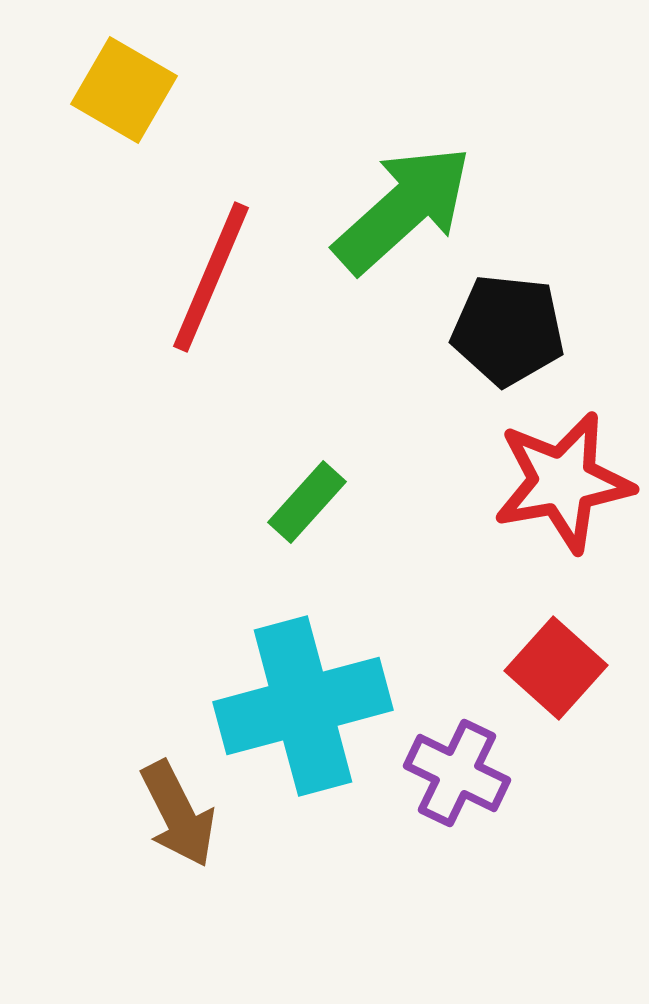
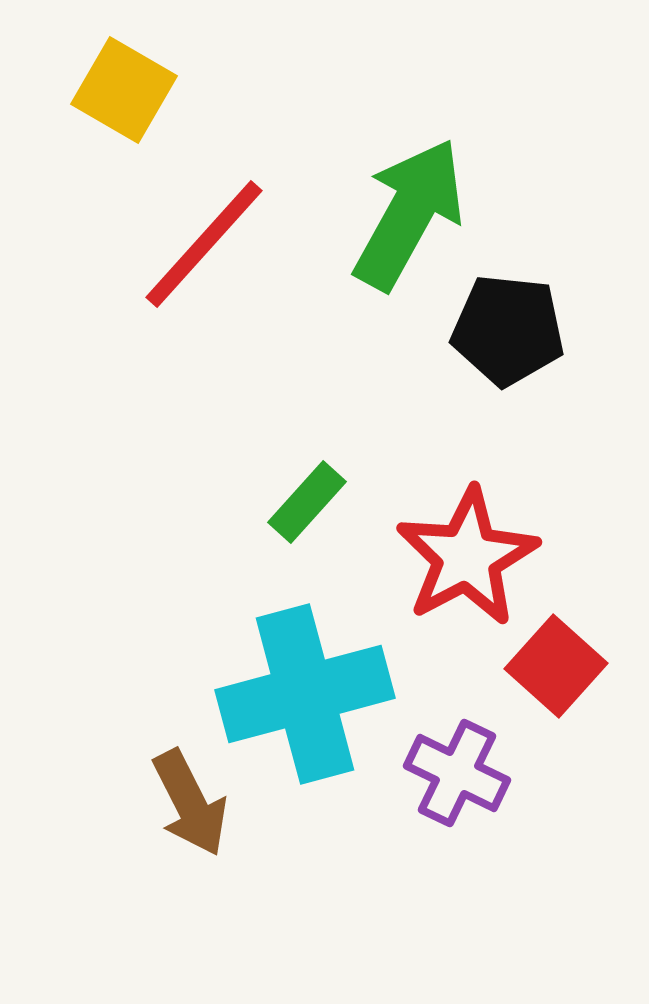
green arrow: moved 6 px right, 5 px down; rotated 19 degrees counterclockwise
red line: moved 7 px left, 33 px up; rotated 19 degrees clockwise
red star: moved 96 px left, 75 px down; rotated 18 degrees counterclockwise
red square: moved 2 px up
cyan cross: moved 2 px right, 12 px up
brown arrow: moved 12 px right, 11 px up
